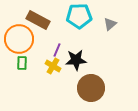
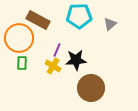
orange circle: moved 1 px up
